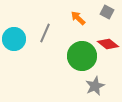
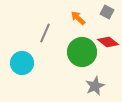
cyan circle: moved 8 px right, 24 px down
red diamond: moved 2 px up
green circle: moved 4 px up
